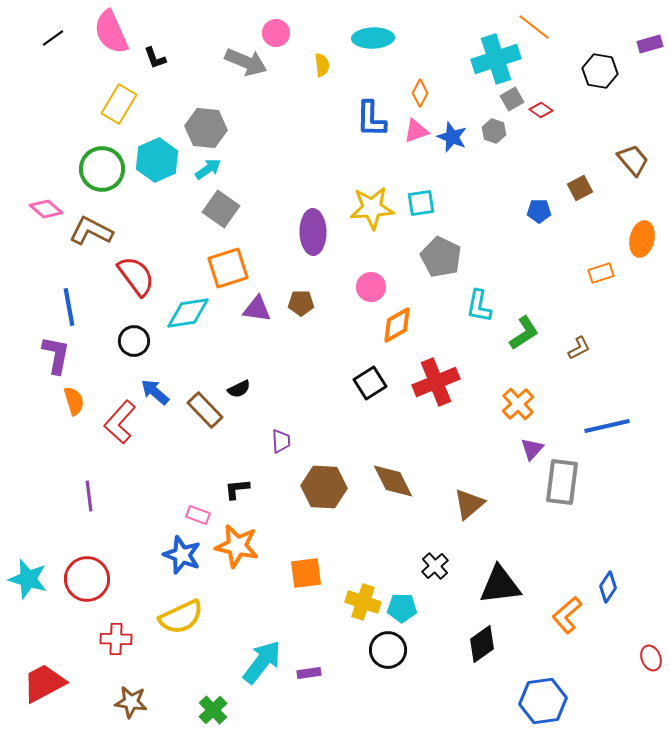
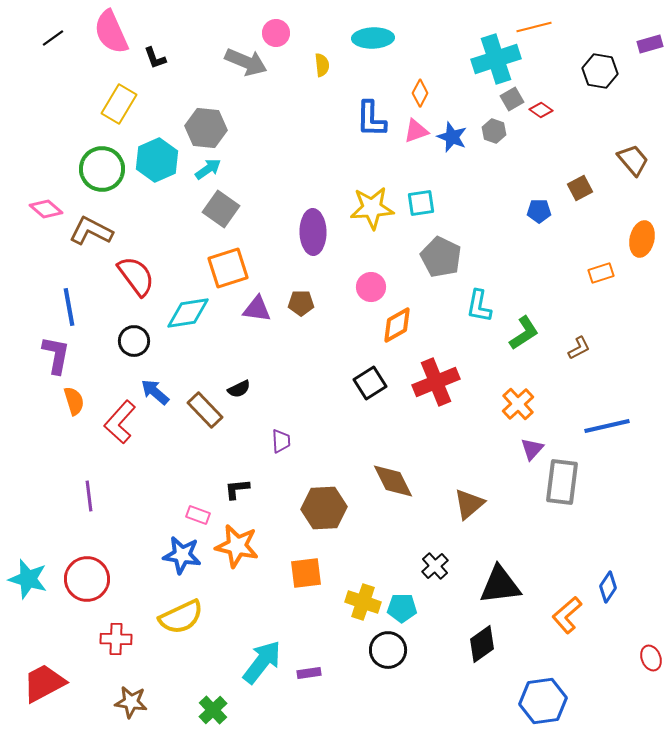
orange line at (534, 27): rotated 52 degrees counterclockwise
brown hexagon at (324, 487): moved 21 px down; rotated 6 degrees counterclockwise
blue star at (182, 555): rotated 12 degrees counterclockwise
